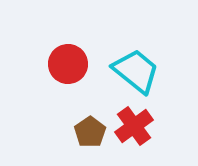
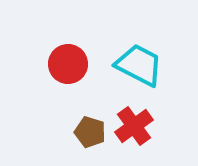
cyan trapezoid: moved 3 px right, 6 px up; rotated 12 degrees counterclockwise
brown pentagon: rotated 20 degrees counterclockwise
